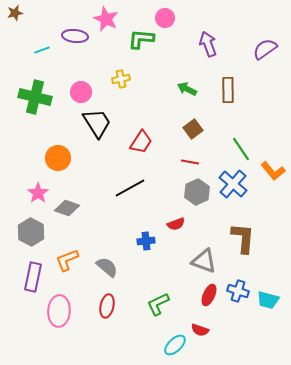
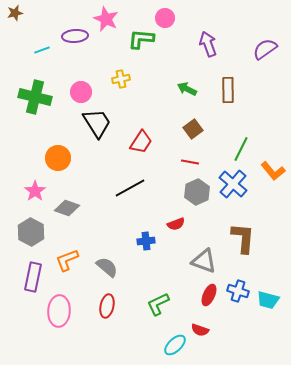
purple ellipse at (75, 36): rotated 10 degrees counterclockwise
green line at (241, 149): rotated 60 degrees clockwise
pink star at (38, 193): moved 3 px left, 2 px up
